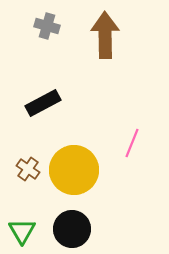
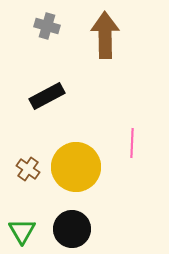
black rectangle: moved 4 px right, 7 px up
pink line: rotated 20 degrees counterclockwise
yellow circle: moved 2 px right, 3 px up
